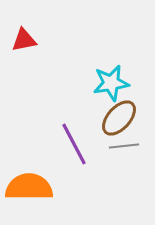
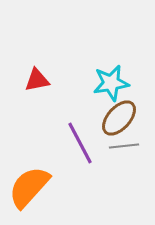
red triangle: moved 13 px right, 40 px down
purple line: moved 6 px right, 1 px up
orange semicircle: rotated 48 degrees counterclockwise
